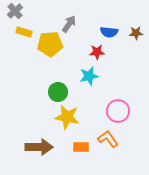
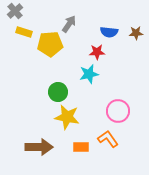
cyan star: moved 2 px up
